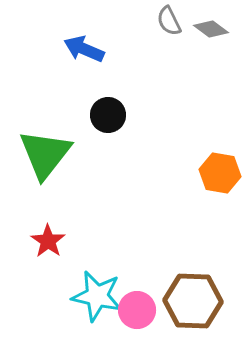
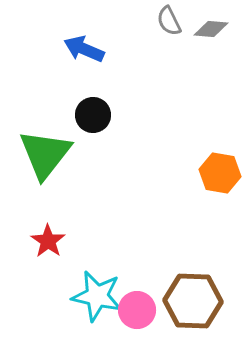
gray diamond: rotated 32 degrees counterclockwise
black circle: moved 15 px left
